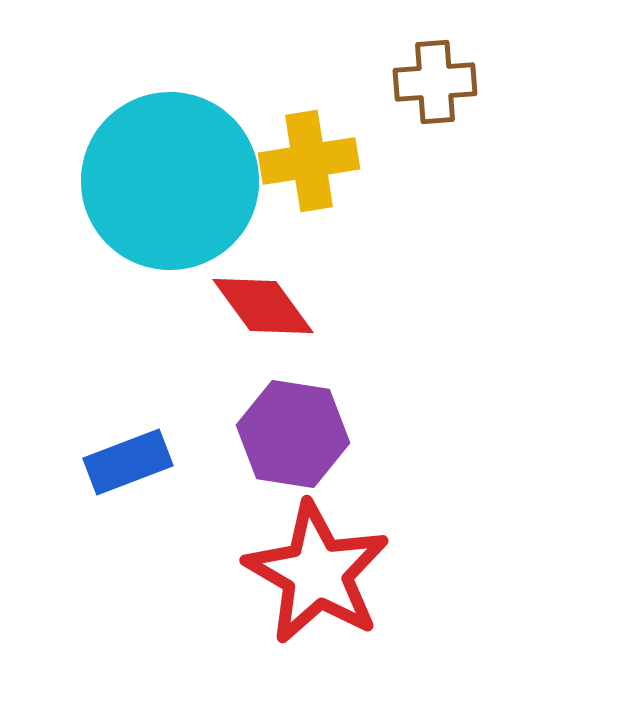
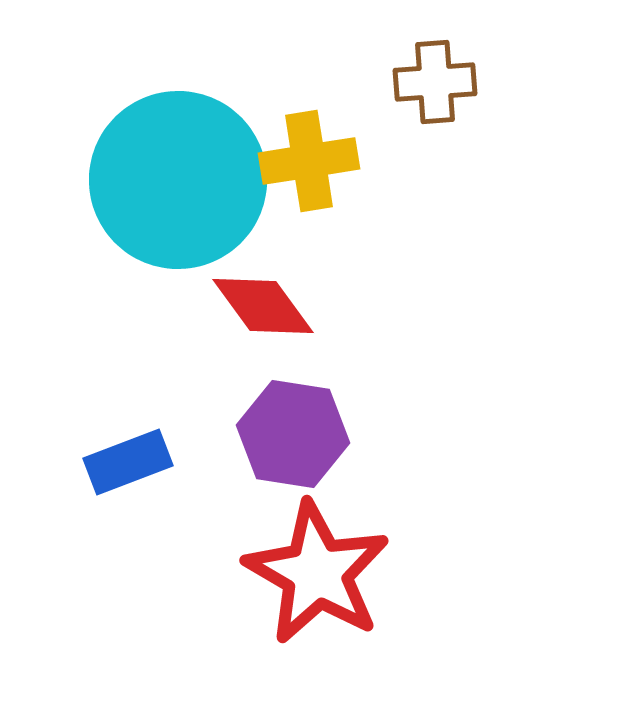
cyan circle: moved 8 px right, 1 px up
